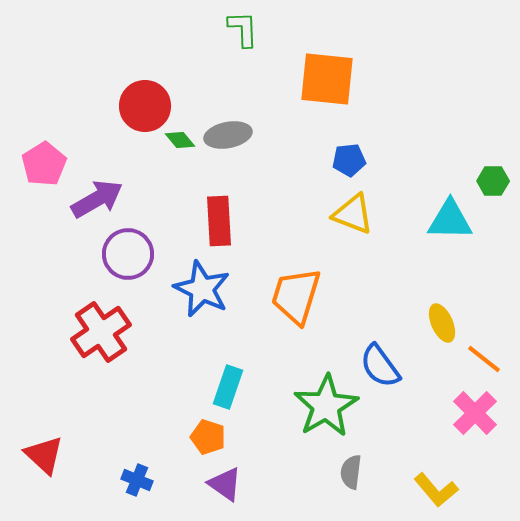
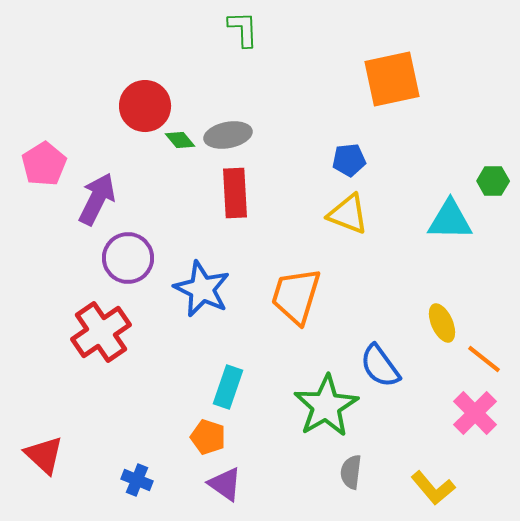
orange square: moved 65 px right; rotated 18 degrees counterclockwise
purple arrow: rotated 34 degrees counterclockwise
yellow triangle: moved 5 px left
red rectangle: moved 16 px right, 28 px up
purple circle: moved 4 px down
yellow L-shape: moved 3 px left, 2 px up
